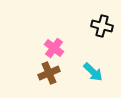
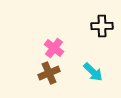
black cross: rotated 15 degrees counterclockwise
